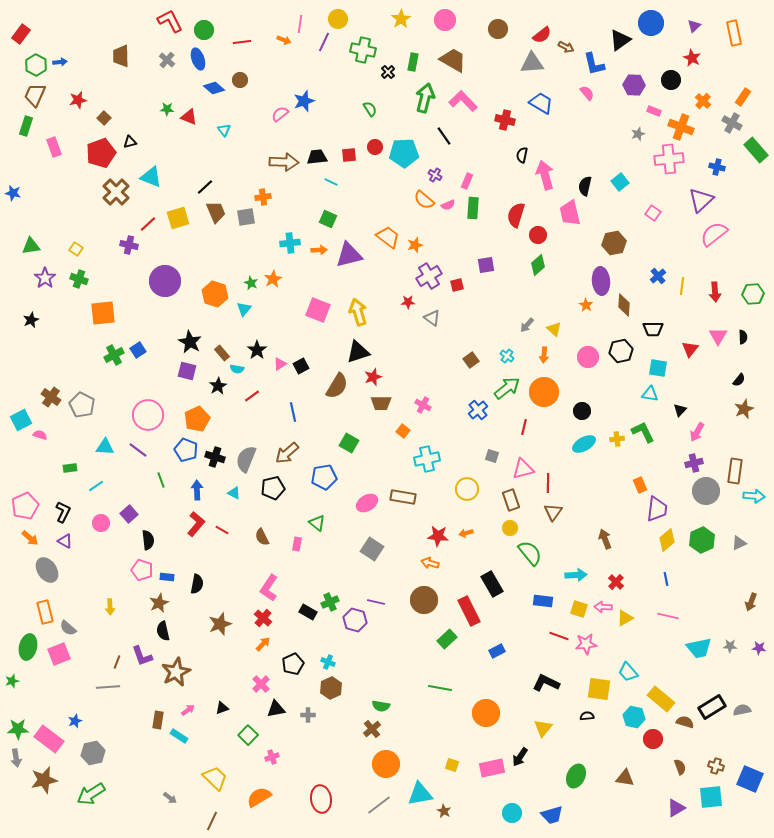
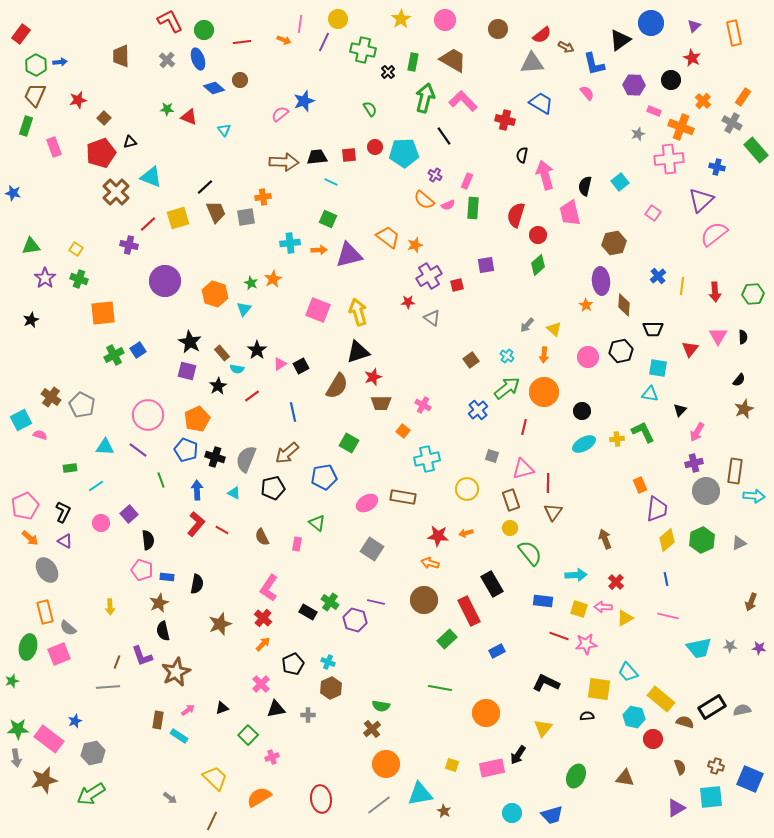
green cross at (330, 602): rotated 30 degrees counterclockwise
black arrow at (520, 757): moved 2 px left, 2 px up
